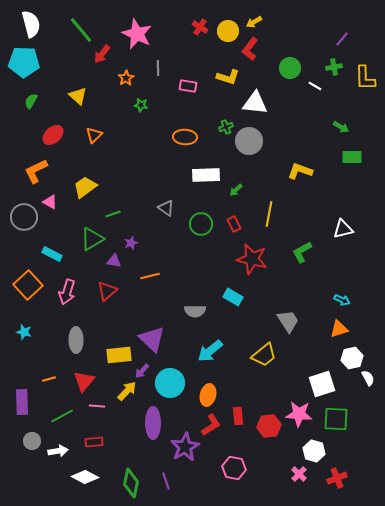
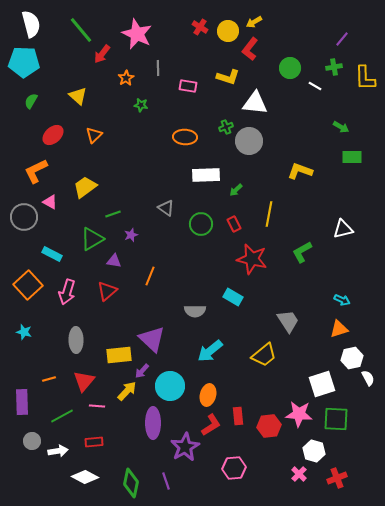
purple star at (131, 243): moved 8 px up
orange line at (150, 276): rotated 54 degrees counterclockwise
cyan circle at (170, 383): moved 3 px down
pink hexagon at (234, 468): rotated 15 degrees counterclockwise
